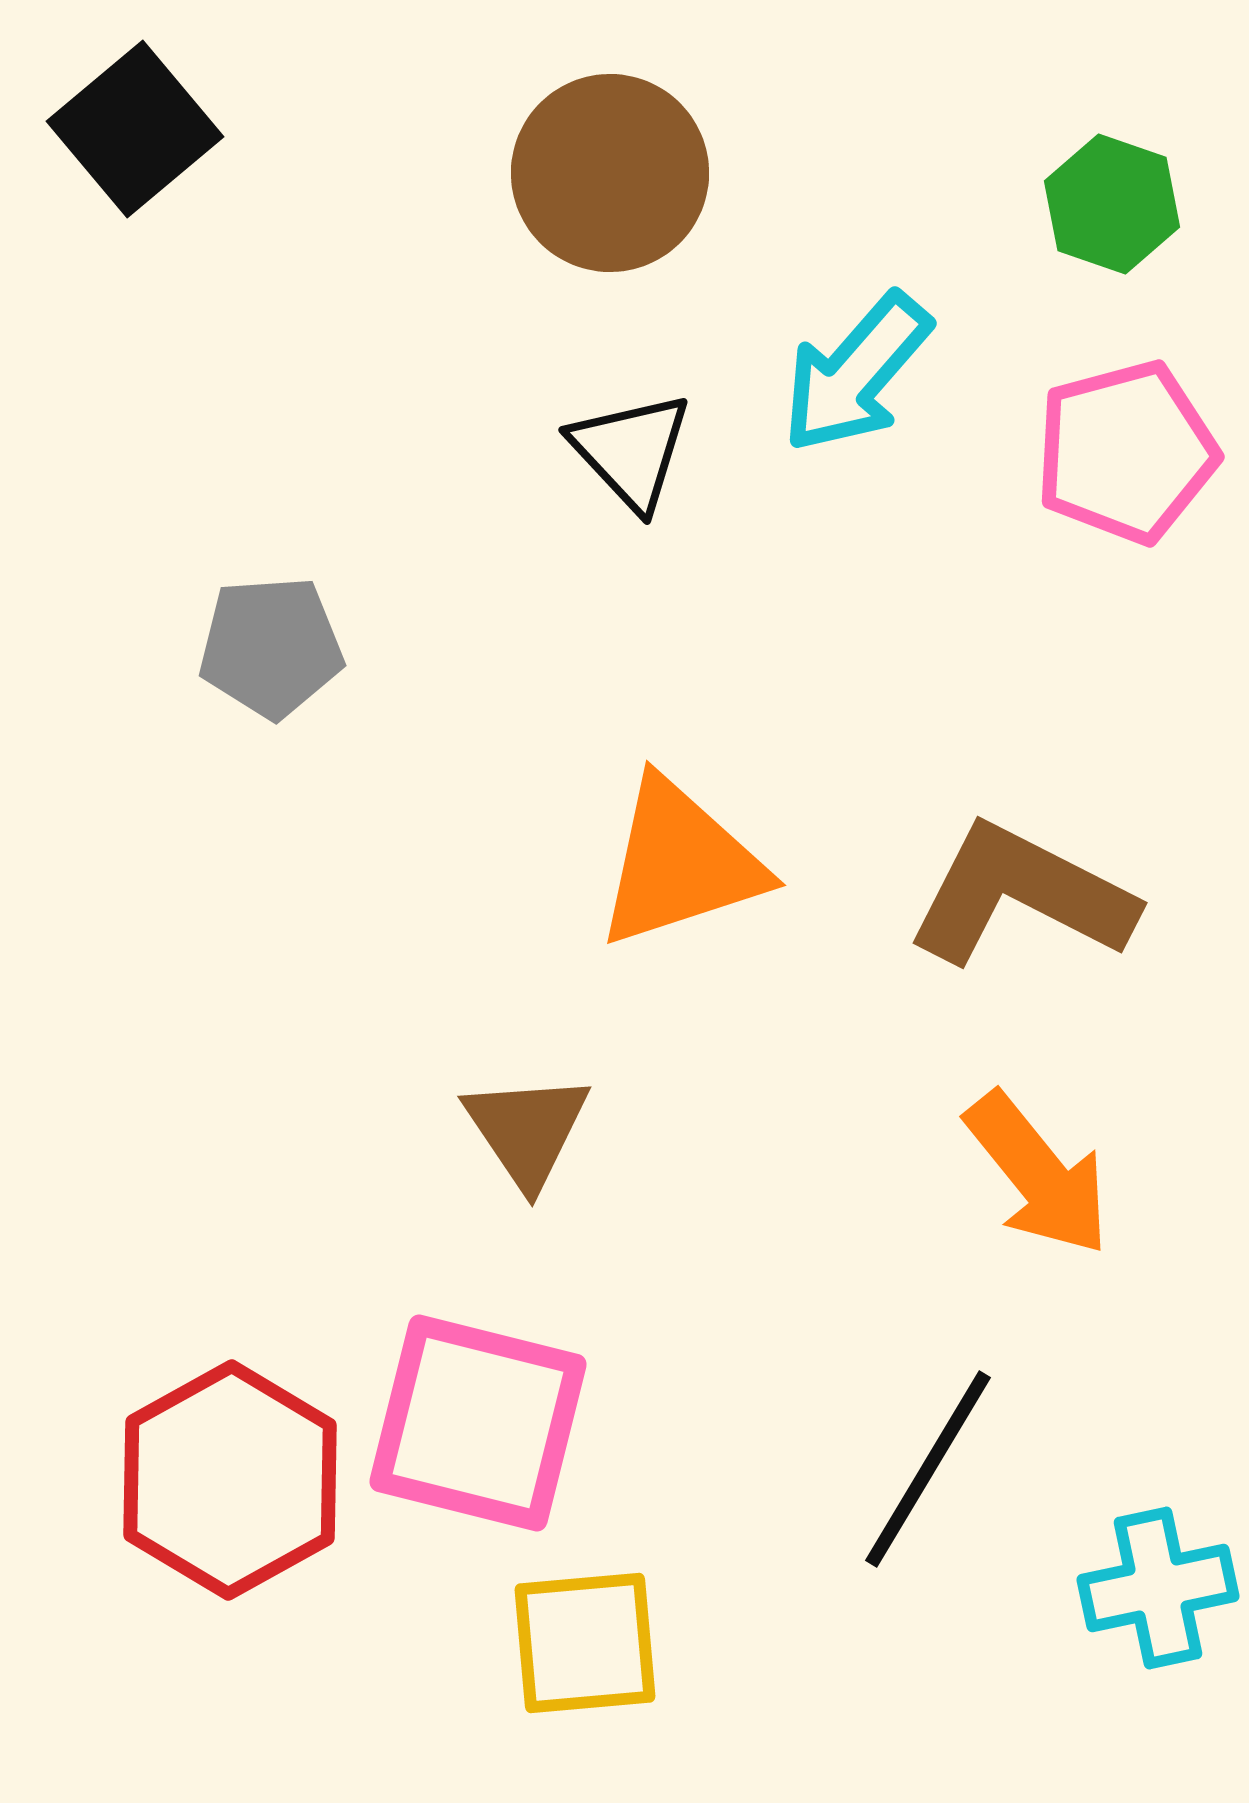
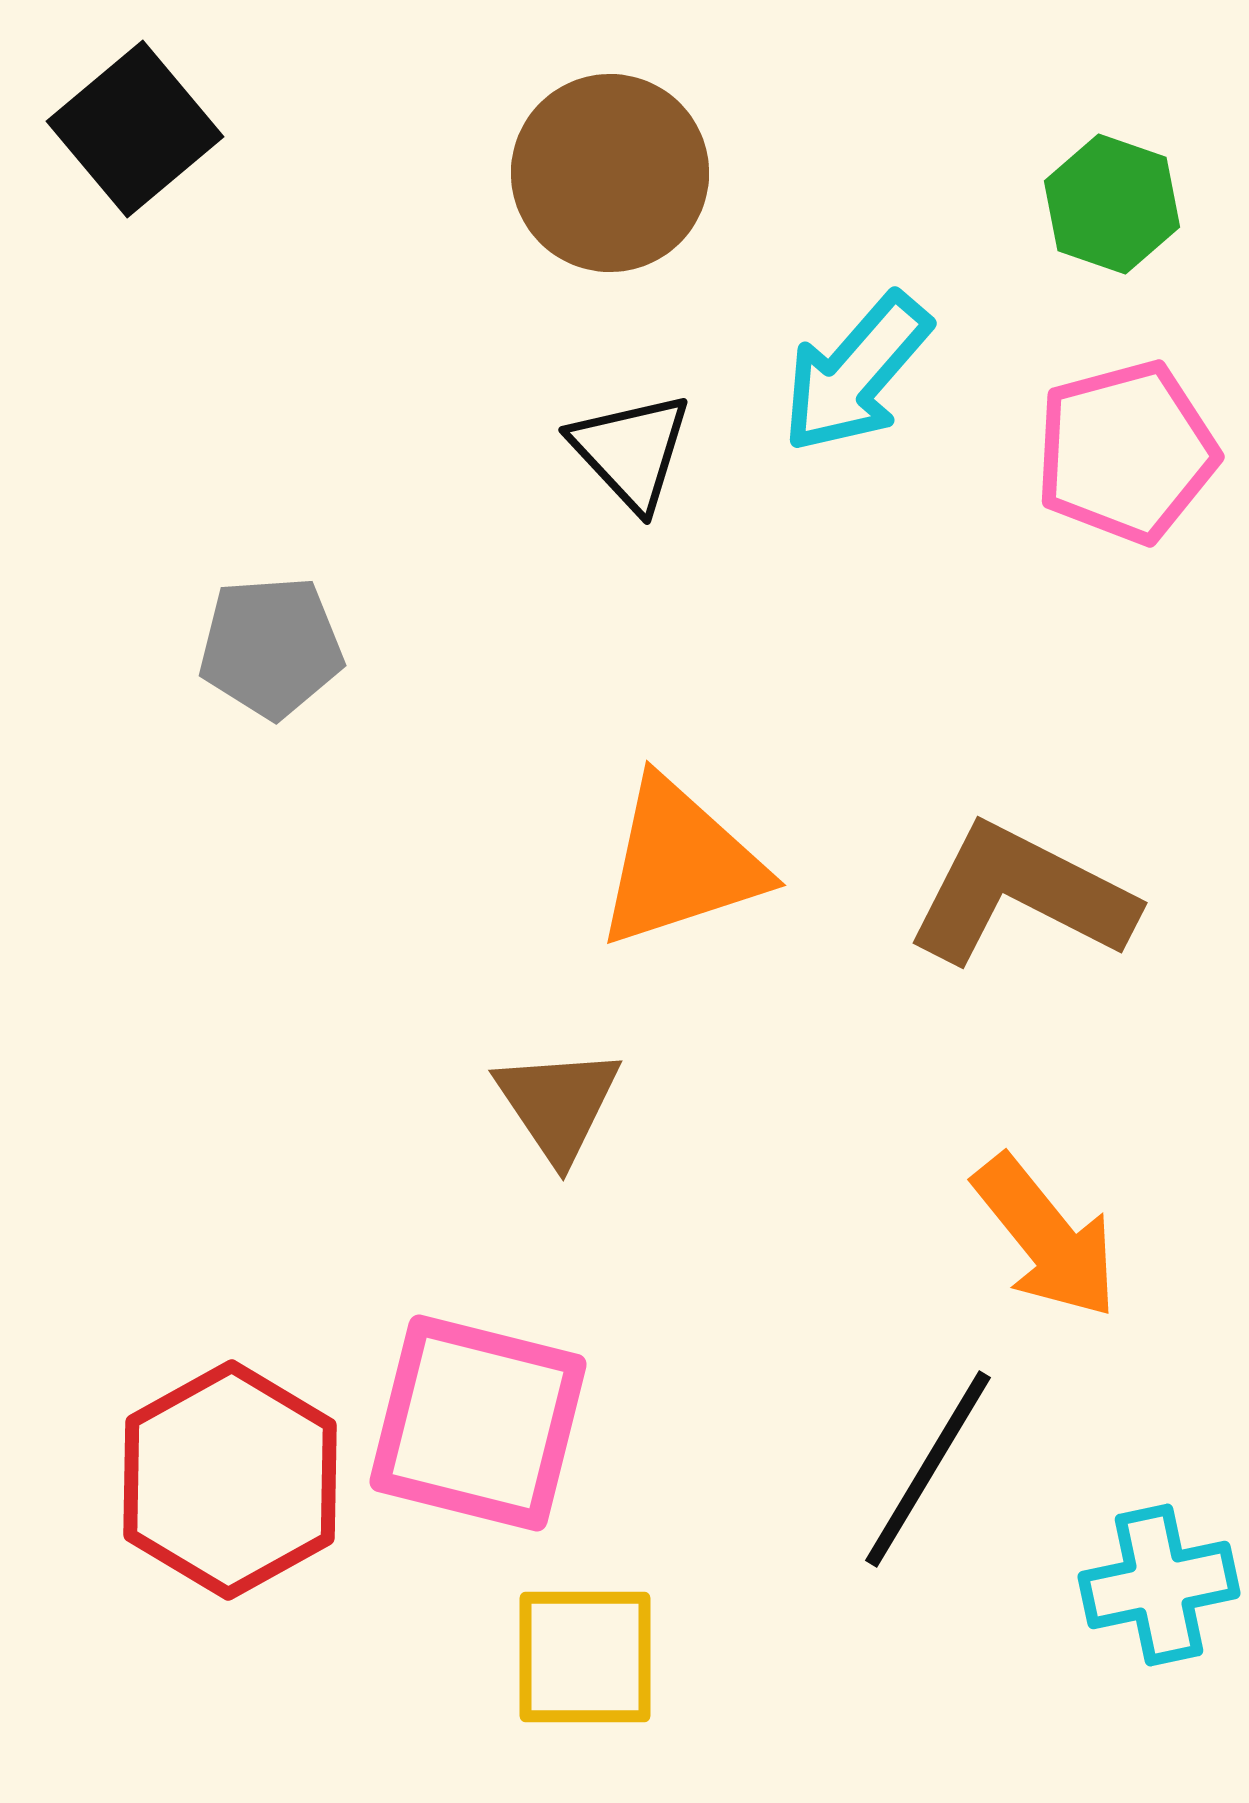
brown triangle: moved 31 px right, 26 px up
orange arrow: moved 8 px right, 63 px down
cyan cross: moved 1 px right, 3 px up
yellow square: moved 14 px down; rotated 5 degrees clockwise
